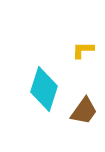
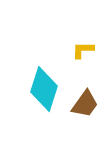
brown trapezoid: moved 1 px right, 7 px up
